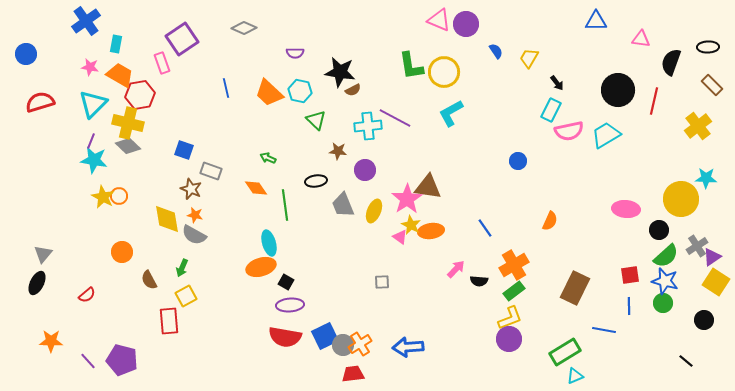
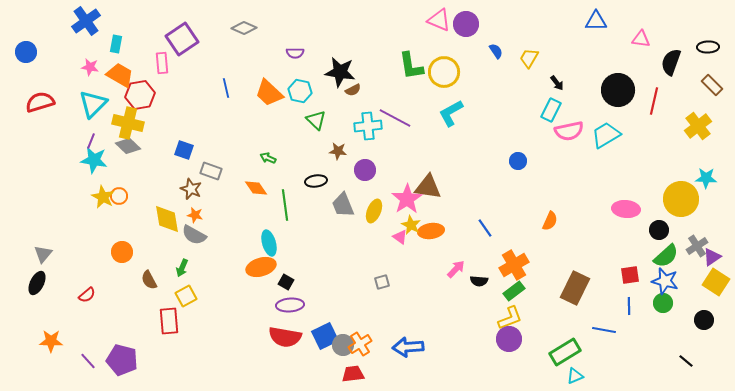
blue circle at (26, 54): moved 2 px up
pink rectangle at (162, 63): rotated 15 degrees clockwise
gray square at (382, 282): rotated 14 degrees counterclockwise
